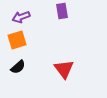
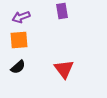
orange square: moved 2 px right; rotated 12 degrees clockwise
